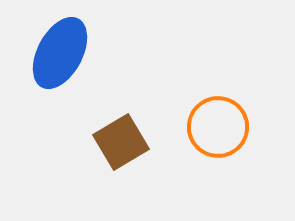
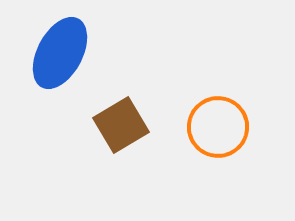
brown square: moved 17 px up
